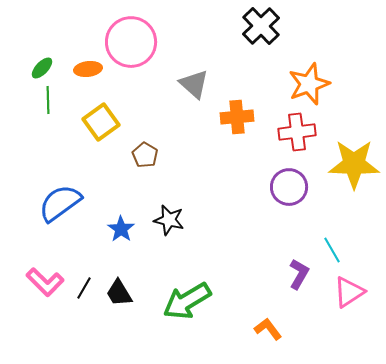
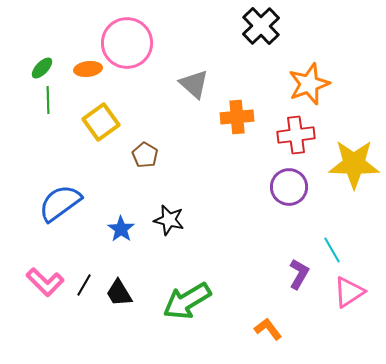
pink circle: moved 4 px left, 1 px down
red cross: moved 1 px left, 3 px down
black line: moved 3 px up
